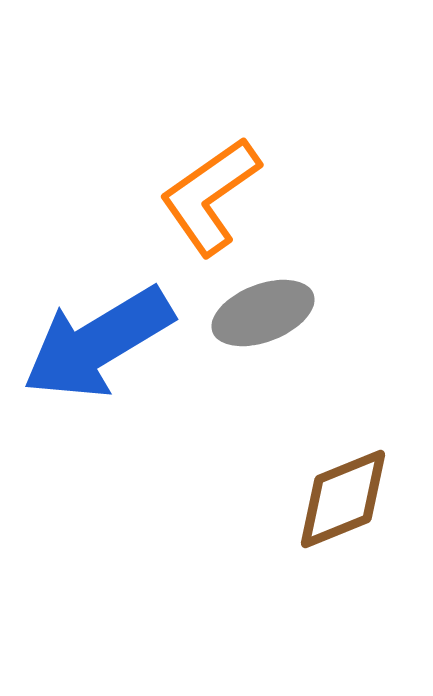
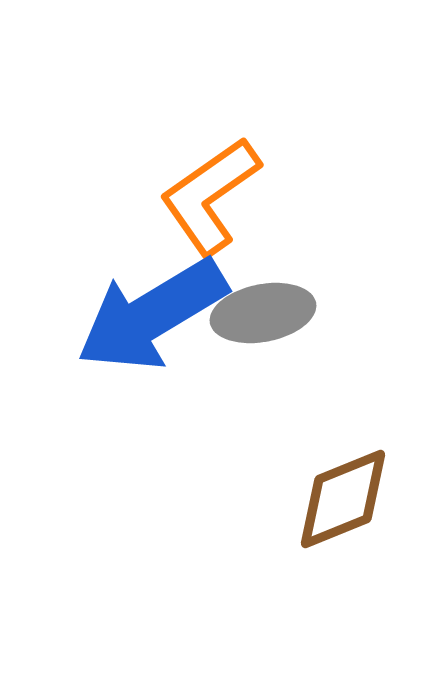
gray ellipse: rotated 10 degrees clockwise
blue arrow: moved 54 px right, 28 px up
